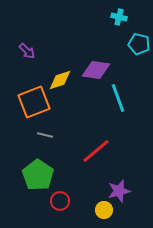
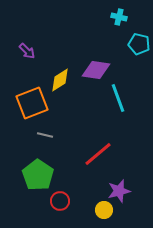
yellow diamond: rotated 15 degrees counterclockwise
orange square: moved 2 px left, 1 px down
red line: moved 2 px right, 3 px down
